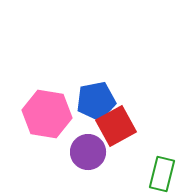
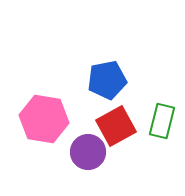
blue pentagon: moved 11 px right, 21 px up
pink hexagon: moved 3 px left, 5 px down
green rectangle: moved 53 px up
